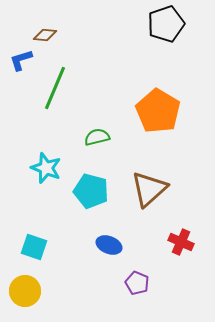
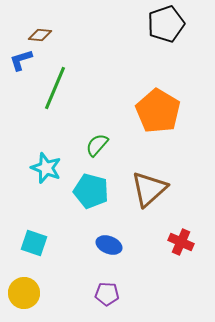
brown diamond: moved 5 px left
green semicircle: moved 8 px down; rotated 35 degrees counterclockwise
cyan square: moved 4 px up
purple pentagon: moved 30 px left, 11 px down; rotated 20 degrees counterclockwise
yellow circle: moved 1 px left, 2 px down
